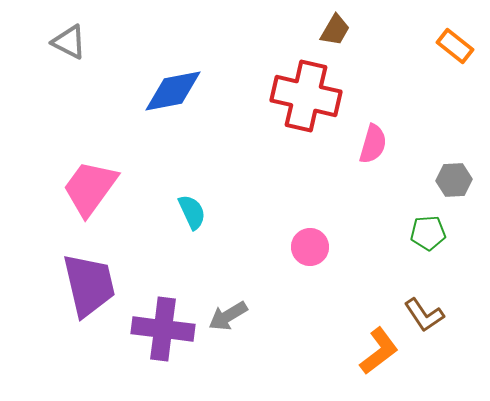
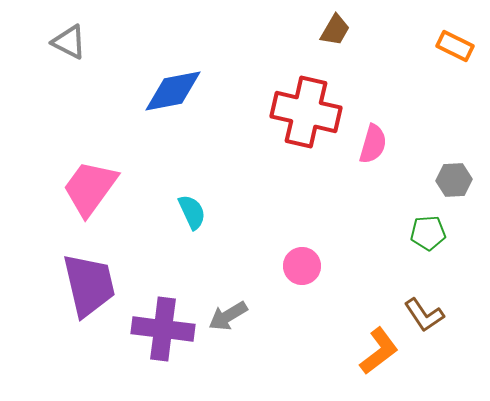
orange rectangle: rotated 12 degrees counterclockwise
red cross: moved 16 px down
pink circle: moved 8 px left, 19 px down
